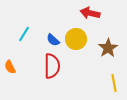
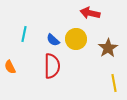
cyan line: rotated 21 degrees counterclockwise
